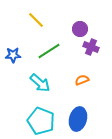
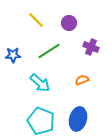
purple circle: moved 11 px left, 6 px up
